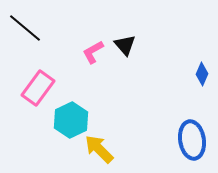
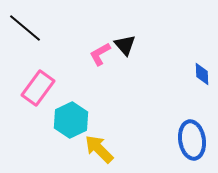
pink L-shape: moved 7 px right, 2 px down
blue diamond: rotated 25 degrees counterclockwise
